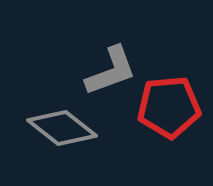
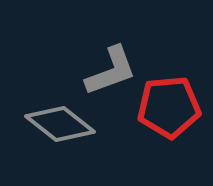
gray diamond: moved 2 px left, 4 px up
